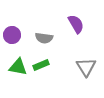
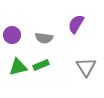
purple semicircle: rotated 120 degrees counterclockwise
green triangle: rotated 24 degrees counterclockwise
